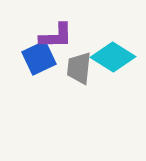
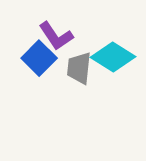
purple L-shape: rotated 57 degrees clockwise
blue square: rotated 20 degrees counterclockwise
